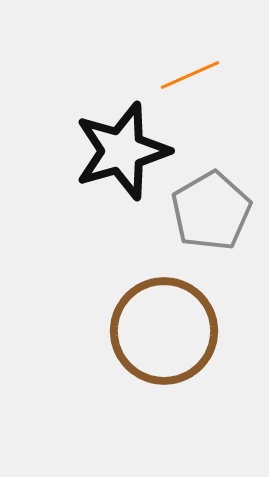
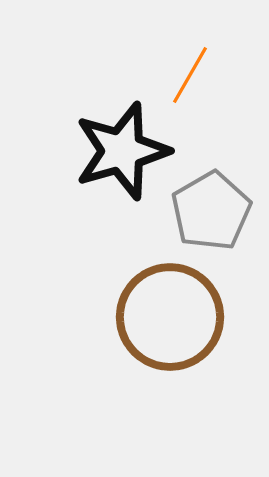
orange line: rotated 36 degrees counterclockwise
brown circle: moved 6 px right, 14 px up
